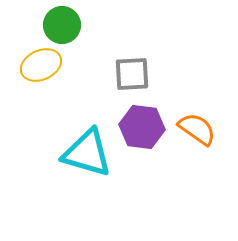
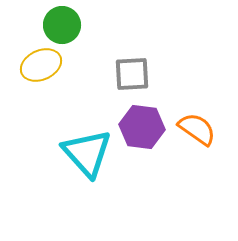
cyan triangle: rotated 32 degrees clockwise
